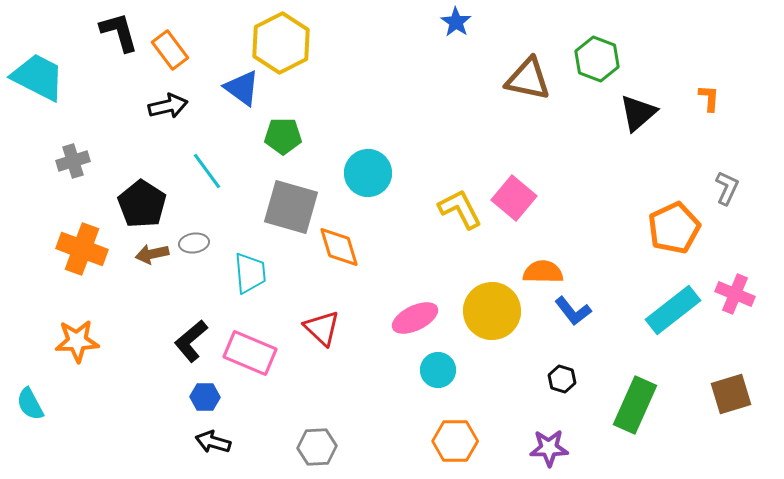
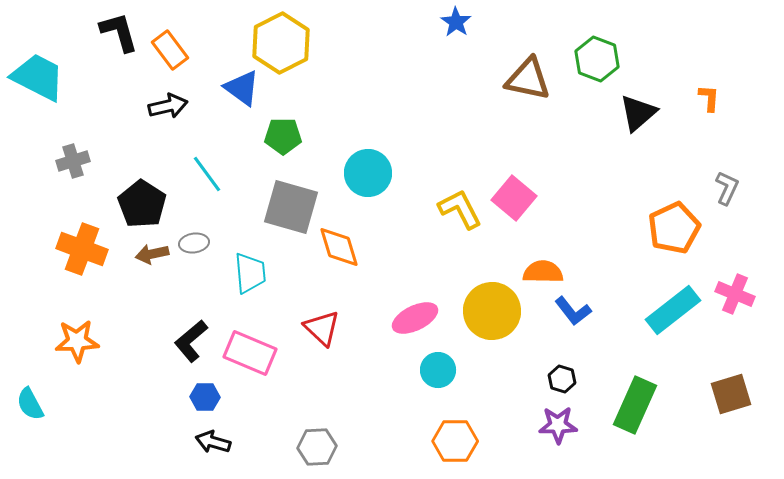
cyan line at (207, 171): moved 3 px down
purple star at (549, 448): moved 9 px right, 23 px up
